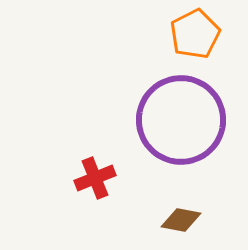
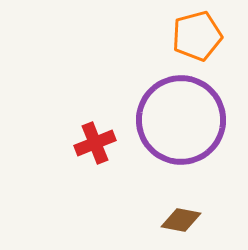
orange pentagon: moved 2 px right, 2 px down; rotated 12 degrees clockwise
red cross: moved 35 px up
